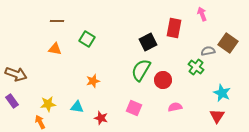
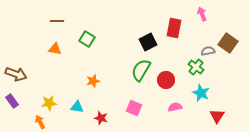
red circle: moved 3 px right
cyan star: moved 21 px left
yellow star: moved 1 px right, 1 px up
